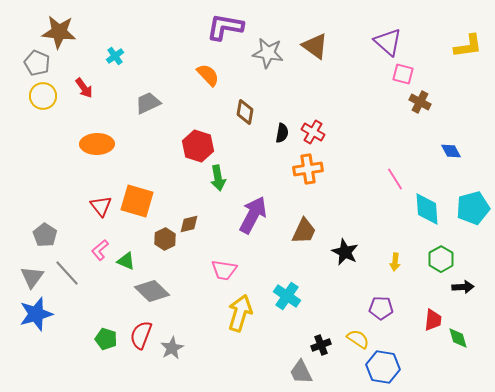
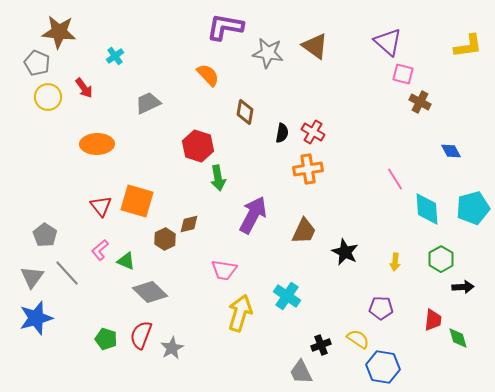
yellow circle at (43, 96): moved 5 px right, 1 px down
gray diamond at (152, 291): moved 2 px left, 1 px down
blue star at (36, 314): moved 4 px down
